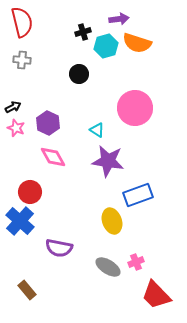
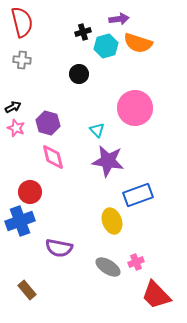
orange semicircle: moved 1 px right
purple hexagon: rotated 10 degrees counterclockwise
cyan triangle: rotated 14 degrees clockwise
pink diamond: rotated 16 degrees clockwise
blue cross: rotated 28 degrees clockwise
